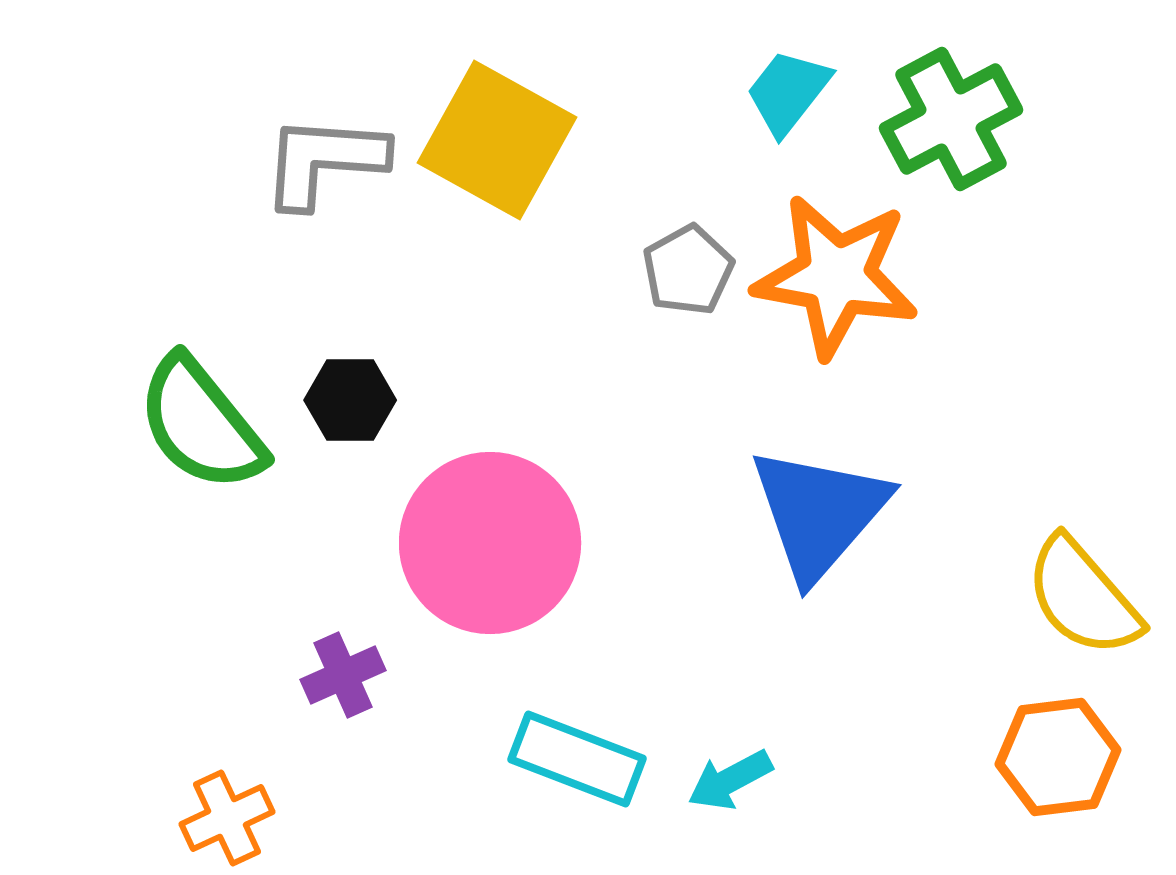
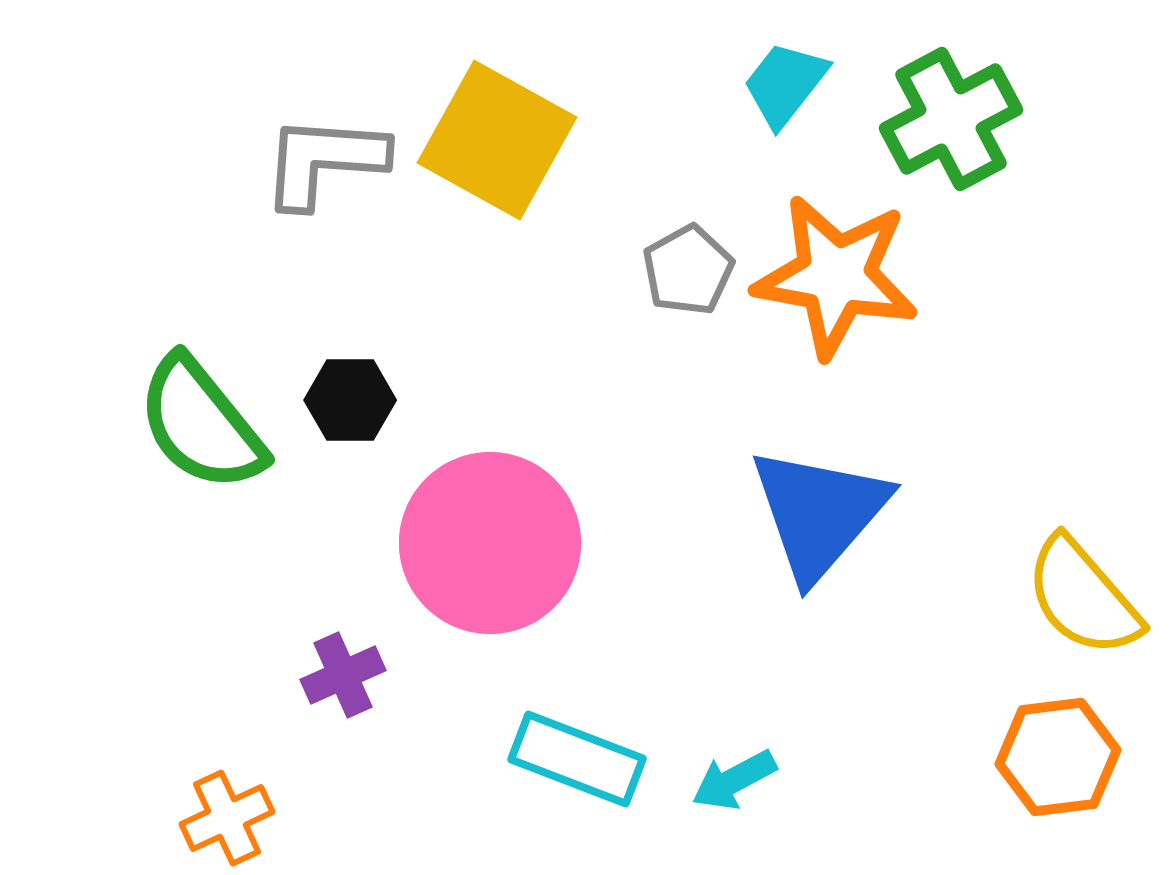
cyan trapezoid: moved 3 px left, 8 px up
cyan arrow: moved 4 px right
